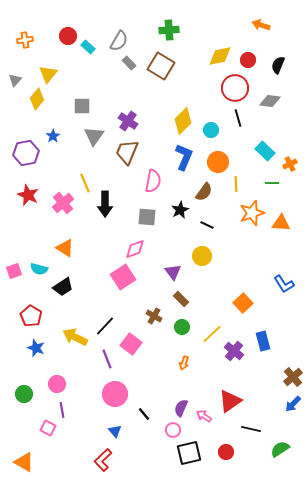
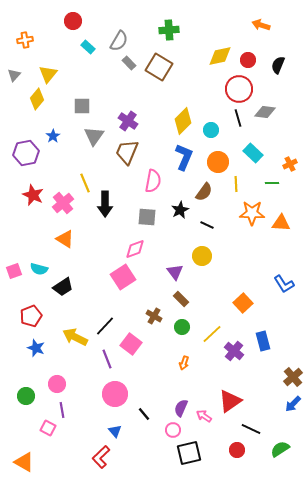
red circle at (68, 36): moved 5 px right, 15 px up
brown square at (161, 66): moved 2 px left, 1 px down
gray triangle at (15, 80): moved 1 px left, 5 px up
red circle at (235, 88): moved 4 px right, 1 px down
gray diamond at (270, 101): moved 5 px left, 11 px down
cyan rectangle at (265, 151): moved 12 px left, 2 px down
red star at (28, 195): moved 5 px right
orange star at (252, 213): rotated 20 degrees clockwise
orange triangle at (65, 248): moved 9 px up
purple triangle at (173, 272): moved 2 px right
red pentagon at (31, 316): rotated 20 degrees clockwise
green circle at (24, 394): moved 2 px right, 2 px down
black line at (251, 429): rotated 12 degrees clockwise
red circle at (226, 452): moved 11 px right, 2 px up
red L-shape at (103, 460): moved 2 px left, 3 px up
